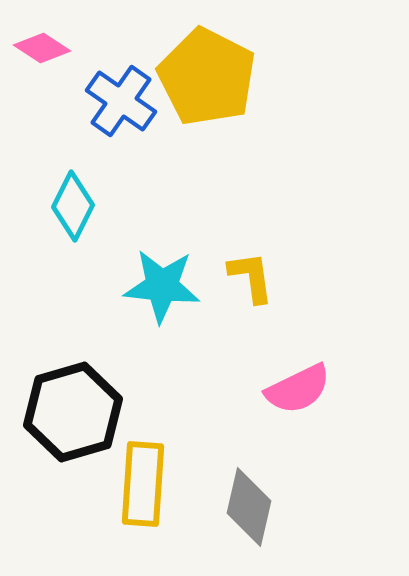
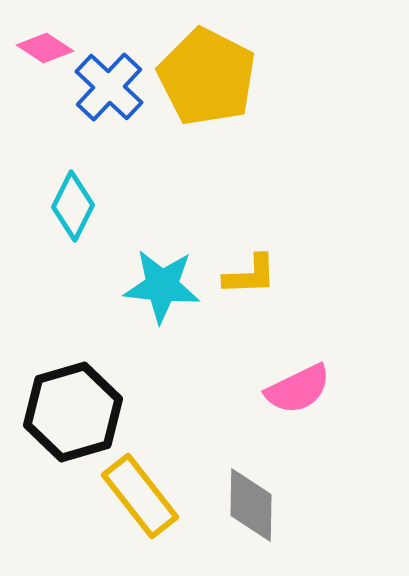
pink diamond: moved 3 px right
blue cross: moved 12 px left, 14 px up; rotated 8 degrees clockwise
yellow L-shape: moved 1 px left, 2 px up; rotated 96 degrees clockwise
yellow rectangle: moved 3 px left, 12 px down; rotated 42 degrees counterclockwise
gray diamond: moved 2 px right, 2 px up; rotated 12 degrees counterclockwise
